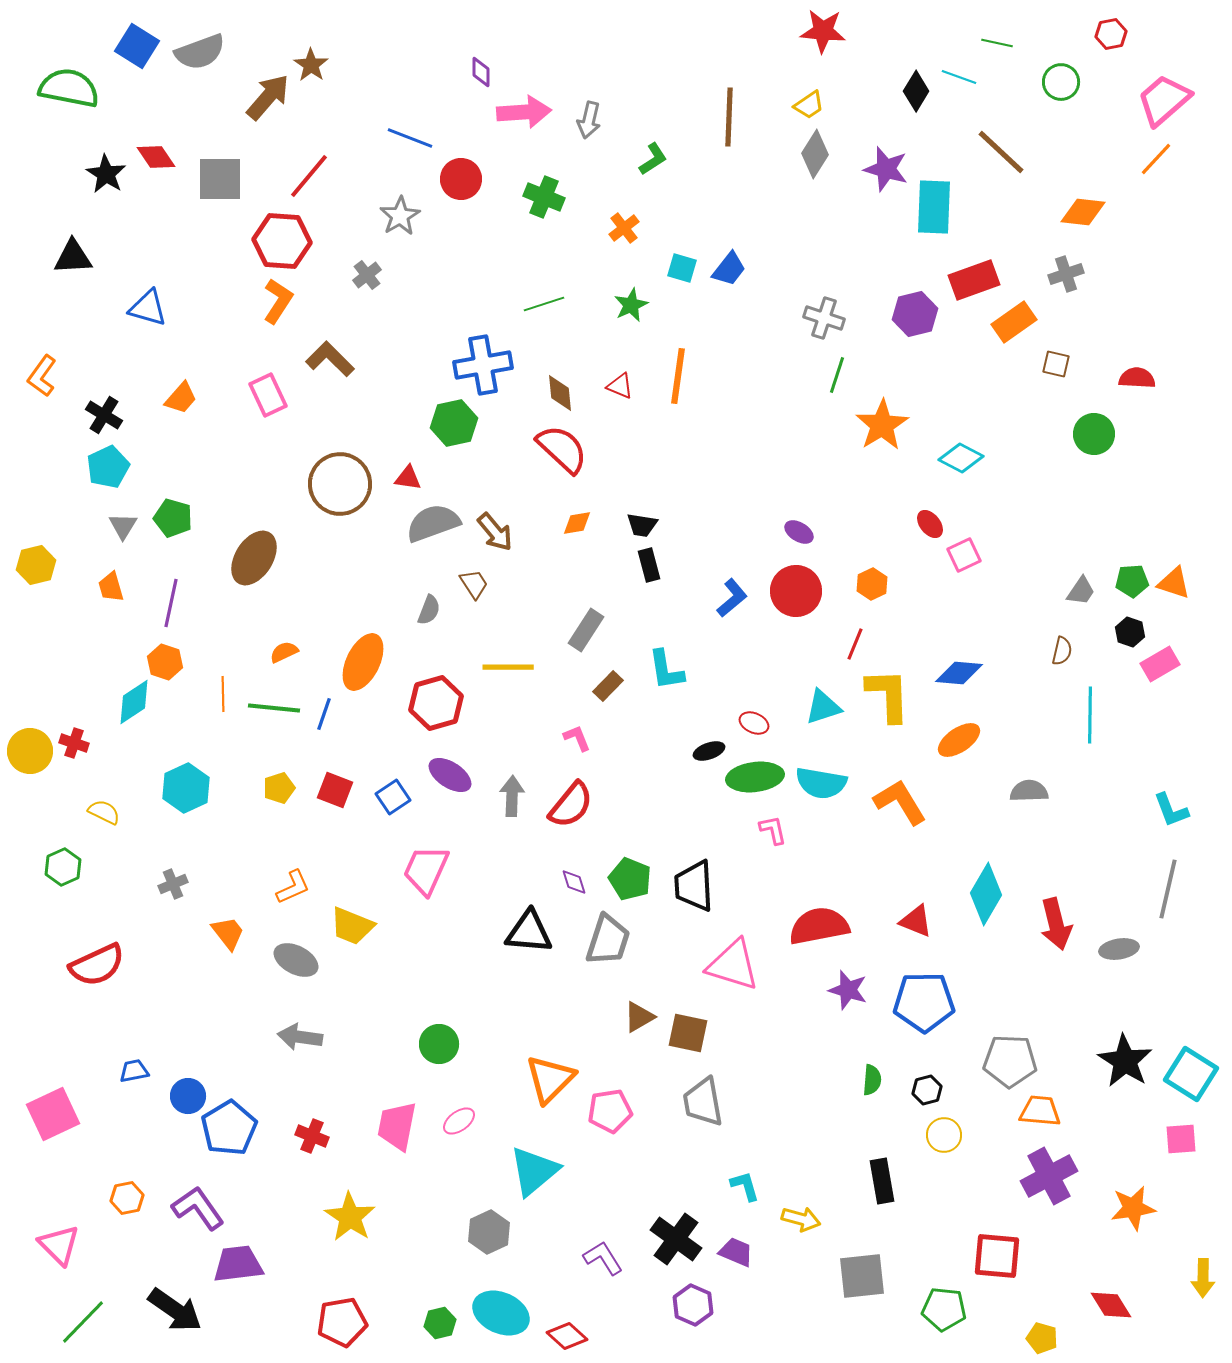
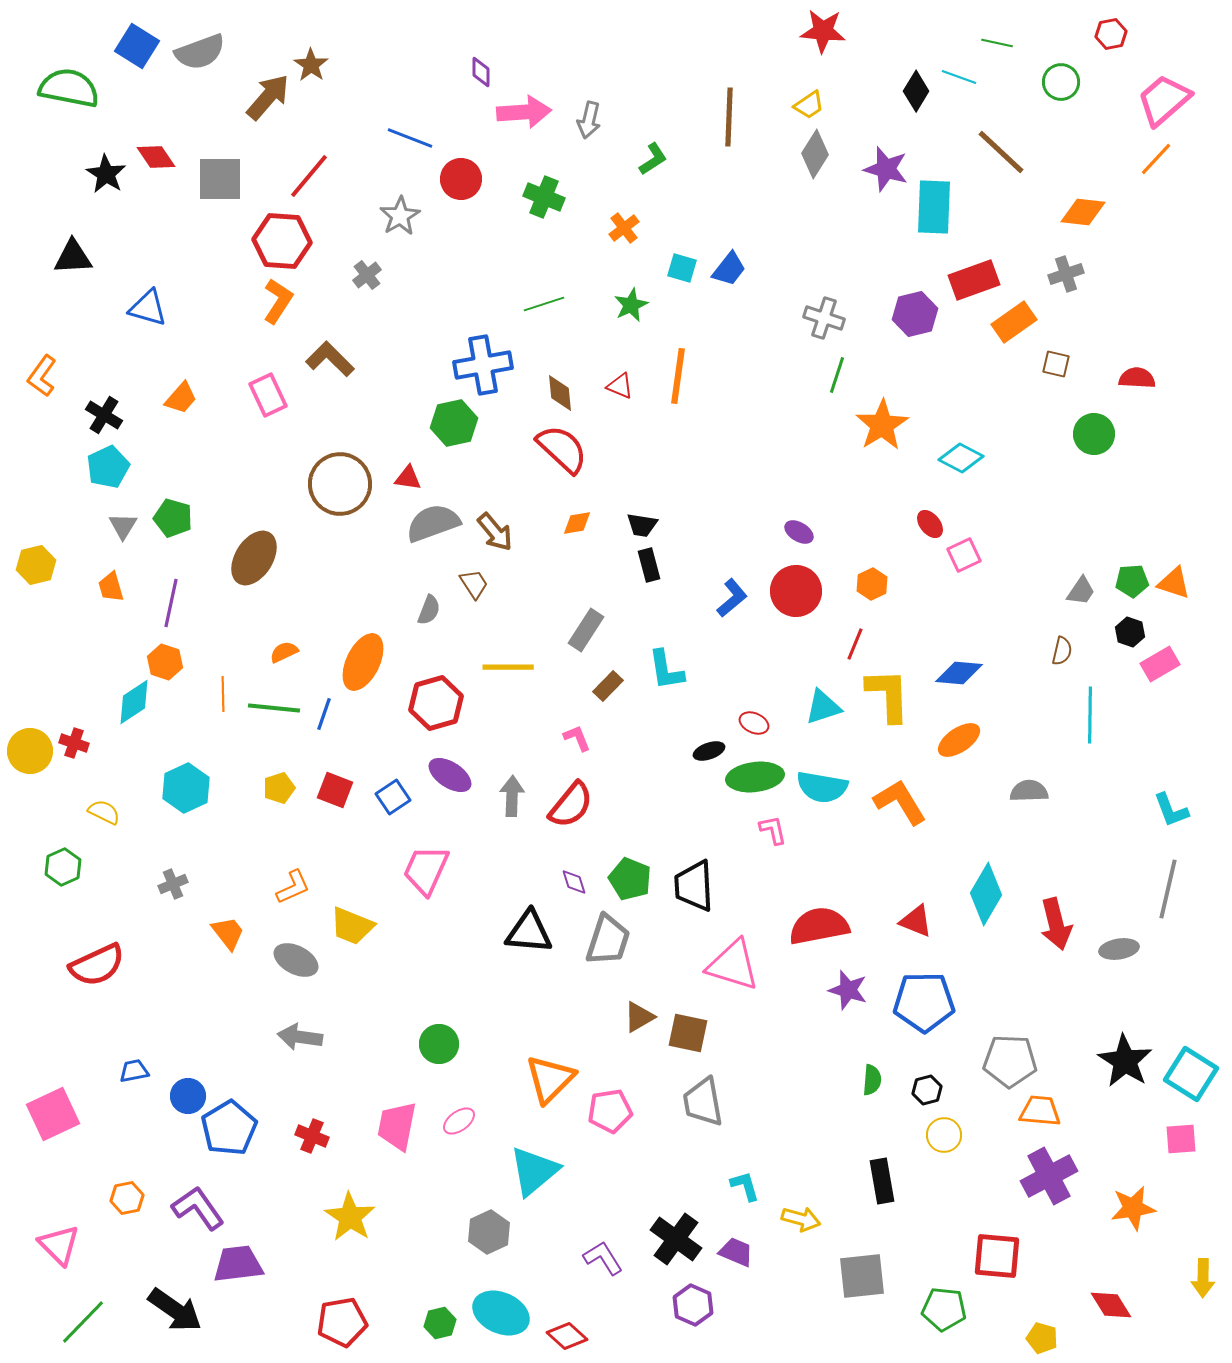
cyan semicircle at (821, 783): moved 1 px right, 4 px down
